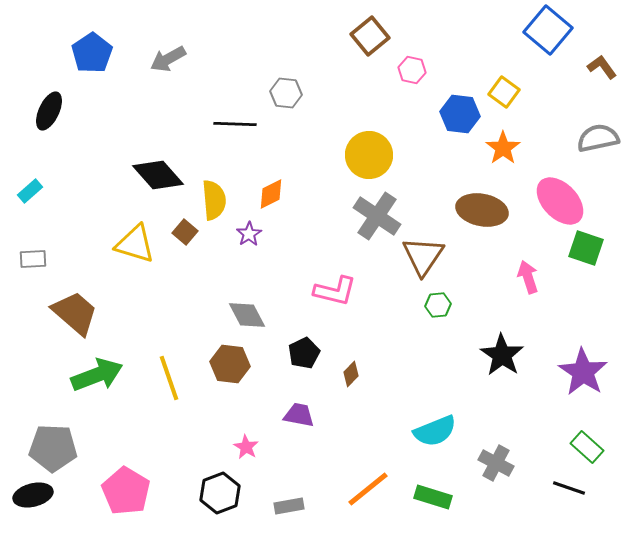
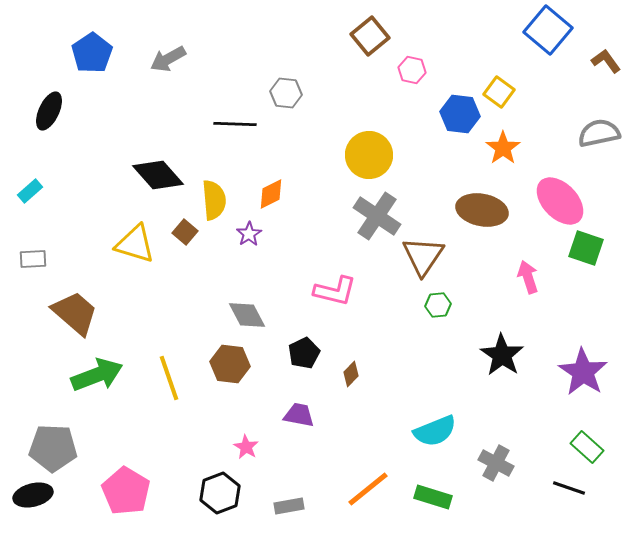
brown L-shape at (602, 67): moved 4 px right, 6 px up
yellow square at (504, 92): moved 5 px left
gray semicircle at (598, 138): moved 1 px right, 5 px up
